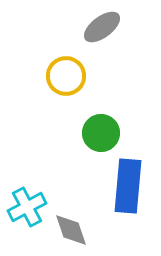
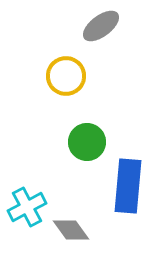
gray ellipse: moved 1 px left, 1 px up
green circle: moved 14 px left, 9 px down
gray diamond: rotated 18 degrees counterclockwise
